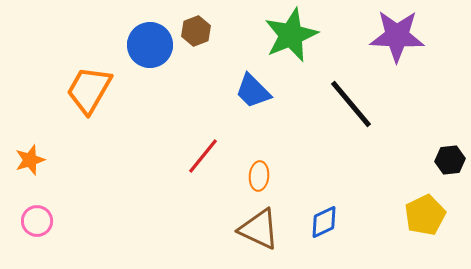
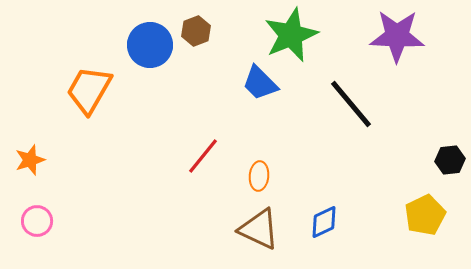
blue trapezoid: moved 7 px right, 8 px up
